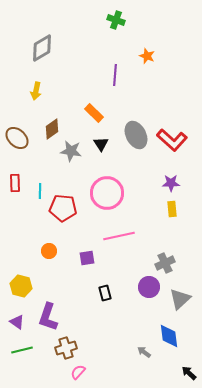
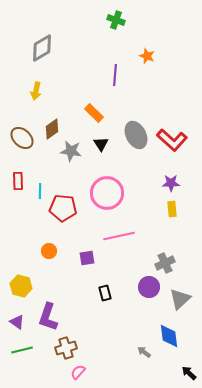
brown ellipse: moved 5 px right
red rectangle: moved 3 px right, 2 px up
